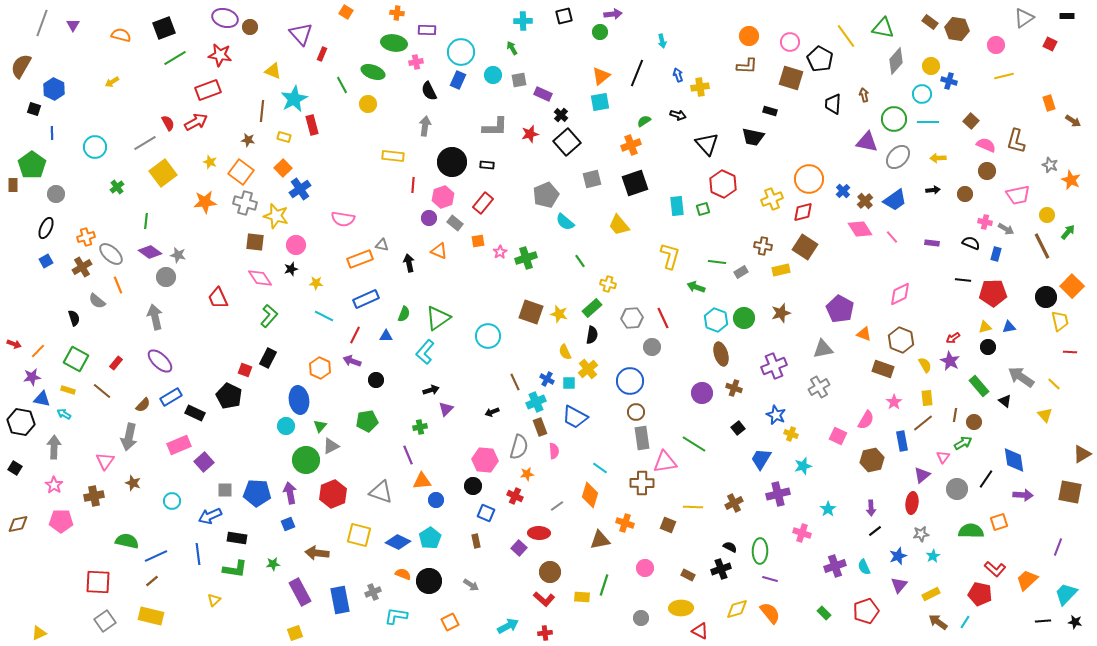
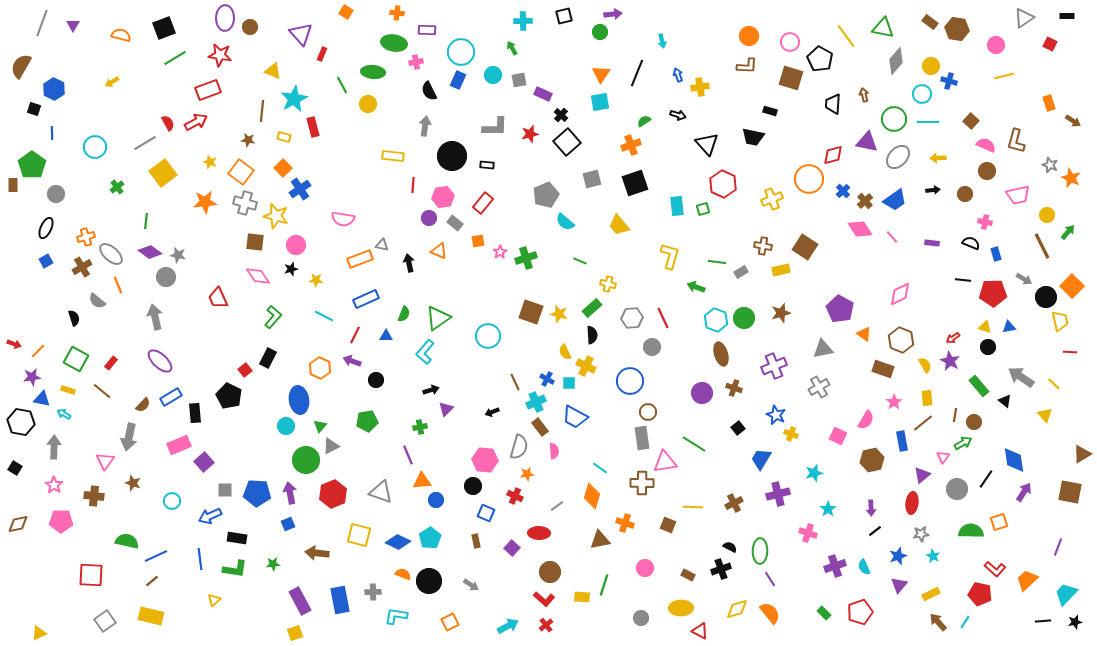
purple ellipse at (225, 18): rotated 75 degrees clockwise
green ellipse at (373, 72): rotated 15 degrees counterclockwise
orange triangle at (601, 76): moved 2 px up; rotated 18 degrees counterclockwise
red rectangle at (312, 125): moved 1 px right, 2 px down
black circle at (452, 162): moved 6 px up
orange star at (1071, 180): moved 2 px up
pink hexagon at (443, 197): rotated 10 degrees clockwise
red diamond at (803, 212): moved 30 px right, 57 px up
gray arrow at (1006, 229): moved 18 px right, 50 px down
blue rectangle at (996, 254): rotated 32 degrees counterclockwise
green line at (580, 261): rotated 32 degrees counterclockwise
pink diamond at (260, 278): moved 2 px left, 2 px up
yellow star at (316, 283): moved 3 px up
green L-shape at (269, 316): moved 4 px right, 1 px down
yellow triangle at (985, 327): rotated 32 degrees clockwise
orange triangle at (864, 334): rotated 14 degrees clockwise
black semicircle at (592, 335): rotated 12 degrees counterclockwise
red rectangle at (116, 363): moved 5 px left
yellow cross at (588, 369): moved 2 px left, 3 px up; rotated 24 degrees counterclockwise
red square at (245, 370): rotated 32 degrees clockwise
brown circle at (636, 412): moved 12 px right
black rectangle at (195, 413): rotated 60 degrees clockwise
brown rectangle at (540, 427): rotated 18 degrees counterclockwise
cyan star at (803, 466): moved 11 px right, 7 px down
orange diamond at (590, 495): moved 2 px right, 1 px down
purple arrow at (1023, 495): moved 1 px right, 3 px up; rotated 60 degrees counterclockwise
brown cross at (94, 496): rotated 18 degrees clockwise
pink cross at (802, 533): moved 6 px right
purple square at (519, 548): moved 7 px left
blue line at (198, 554): moved 2 px right, 5 px down
cyan star at (933, 556): rotated 16 degrees counterclockwise
purple line at (770, 579): rotated 42 degrees clockwise
red square at (98, 582): moved 7 px left, 7 px up
purple rectangle at (300, 592): moved 9 px down
gray cross at (373, 592): rotated 21 degrees clockwise
red pentagon at (866, 611): moved 6 px left, 1 px down
brown arrow at (938, 622): rotated 12 degrees clockwise
black star at (1075, 622): rotated 24 degrees counterclockwise
red cross at (545, 633): moved 1 px right, 8 px up; rotated 32 degrees counterclockwise
